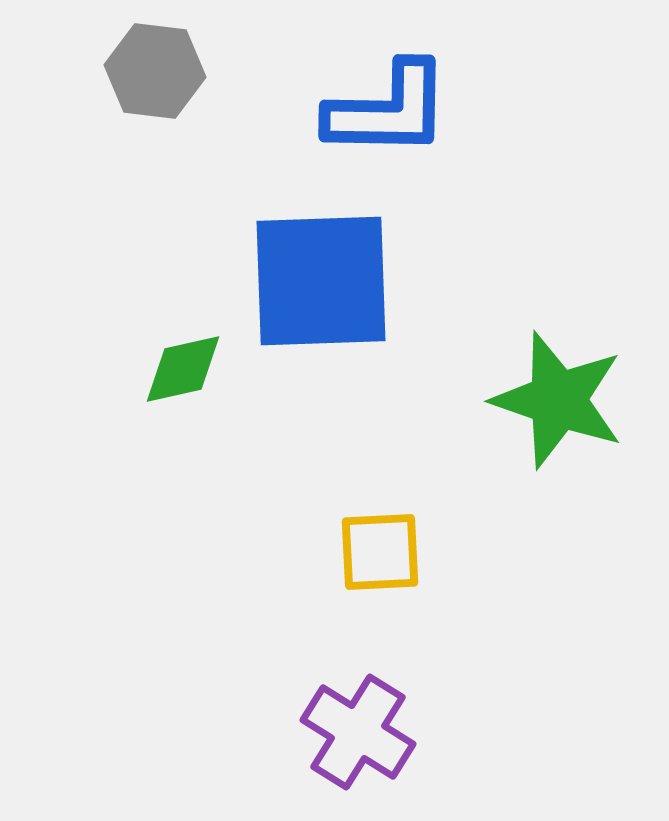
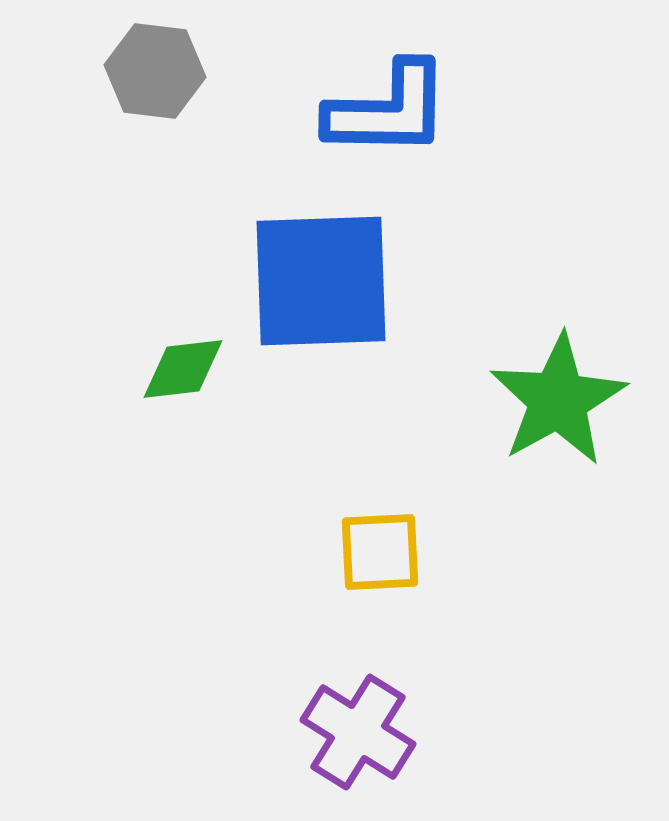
green diamond: rotated 6 degrees clockwise
green star: rotated 24 degrees clockwise
